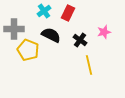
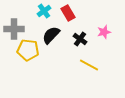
red rectangle: rotated 56 degrees counterclockwise
black semicircle: rotated 72 degrees counterclockwise
black cross: moved 1 px up
yellow pentagon: rotated 15 degrees counterclockwise
yellow line: rotated 48 degrees counterclockwise
